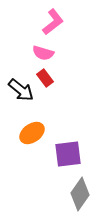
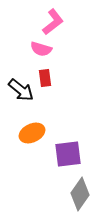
pink semicircle: moved 2 px left, 4 px up
red rectangle: rotated 30 degrees clockwise
orange ellipse: rotated 10 degrees clockwise
